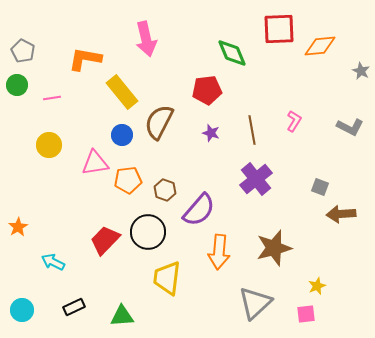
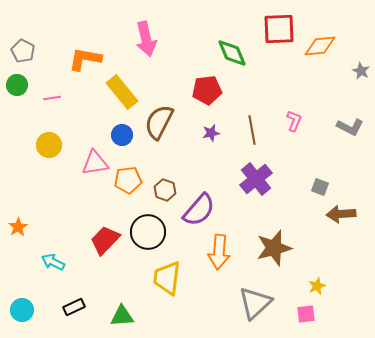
pink L-shape: rotated 10 degrees counterclockwise
purple star: rotated 30 degrees counterclockwise
